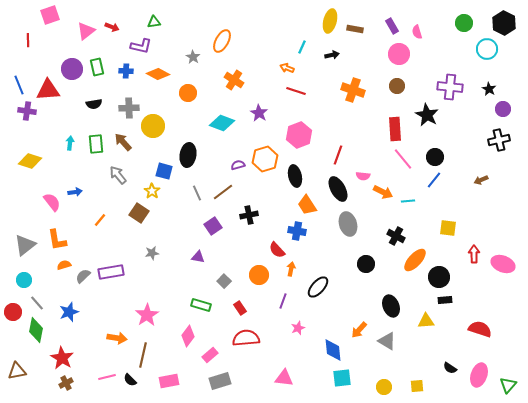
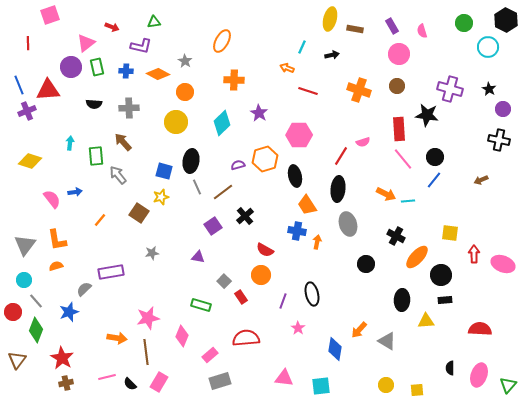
yellow ellipse at (330, 21): moved 2 px up
black hexagon at (504, 23): moved 2 px right, 3 px up
pink triangle at (86, 31): moved 12 px down
pink semicircle at (417, 32): moved 5 px right, 1 px up
red line at (28, 40): moved 3 px down
cyan circle at (487, 49): moved 1 px right, 2 px up
gray star at (193, 57): moved 8 px left, 4 px down
purple circle at (72, 69): moved 1 px left, 2 px up
orange cross at (234, 80): rotated 30 degrees counterclockwise
purple cross at (450, 87): moved 2 px down; rotated 10 degrees clockwise
orange cross at (353, 90): moved 6 px right
red line at (296, 91): moved 12 px right
orange circle at (188, 93): moved 3 px left, 1 px up
black semicircle at (94, 104): rotated 14 degrees clockwise
purple cross at (27, 111): rotated 30 degrees counterclockwise
black star at (427, 115): rotated 20 degrees counterclockwise
cyan diamond at (222, 123): rotated 65 degrees counterclockwise
yellow circle at (153, 126): moved 23 px right, 4 px up
red rectangle at (395, 129): moved 4 px right
pink hexagon at (299, 135): rotated 20 degrees clockwise
black cross at (499, 140): rotated 25 degrees clockwise
green rectangle at (96, 144): moved 12 px down
black ellipse at (188, 155): moved 3 px right, 6 px down
red line at (338, 155): moved 3 px right, 1 px down; rotated 12 degrees clockwise
pink semicircle at (363, 176): moved 34 px up; rotated 24 degrees counterclockwise
black ellipse at (338, 189): rotated 35 degrees clockwise
yellow star at (152, 191): moved 9 px right, 6 px down; rotated 21 degrees clockwise
orange arrow at (383, 192): moved 3 px right, 2 px down
gray line at (197, 193): moved 6 px up
pink semicircle at (52, 202): moved 3 px up
black cross at (249, 215): moved 4 px left, 1 px down; rotated 30 degrees counterclockwise
yellow square at (448, 228): moved 2 px right, 5 px down
gray triangle at (25, 245): rotated 15 degrees counterclockwise
red semicircle at (277, 250): moved 12 px left; rotated 18 degrees counterclockwise
orange ellipse at (415, 260): moved 2 px right, 3 px up
orange semicircle at (64, 265): moved 8 px left, 1 px down
orange arrow at (291, 269): moved 26 px right, 27 px up
orange circle at (259, 275): moved 2 px right
gray semicircle at (83, 276): moved 1 px right, 13 px down
black circle at (439, 277): moved 2 px right, 2 px up
black ellipse at (318, 287): moved 6 px left, 7 px down; rotated 55 degrees counterclockwise
gray line at (37, 303): moved 1 px left, 2 px up
black ellipse at (391, 306): moved 11 px right, 6 px up; rotated 25 degrees clockwise
red rectangle at (240, 308): moved 1 px right, 11 px up
pink star at (147, 315): moved 1 px right, 3 px down; rotated 20 degrees clockwise
pink star at (298, 328): rotated 16 degrees counterclockwise
red semicircle at (480, 329): rotated 15 degrees counterclockwise
green diamond at (36, 330): rotated 10 degrees clockwise
pink diamond at (188, 336): moved 6 px left; rotated 15 degrees counterclockwise
blue diamond at (333, 350): moved 2 px right, 1 px up; rotated 15 degrees clockwise
brown line at (143, 355): moved 3 px right, 3 px up; rotated 20 degrees counterclockwise
black semicircle at (450, 368): rotated 56 degrees clockwise
brown triangle at (17, 371): moved 11 px up; rotated 42 degrees counterclockwise
cyan square at (342, 378): moved 21 px left, 8 px down
black semicircle at (130, 380): moved 4 px down
pink rectangle at (169, 381): moved 10 px left, 1 px down; rotated 48 degrees counterclockwise
brown cross at (66, 383): rotated 16 degrees clockwise
yellow square at (417, 386): moved 4 px down
yellow circle at (384, 387): moved 2 px right, 2 px up
